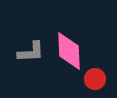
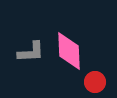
red circle: moved 3 px down
